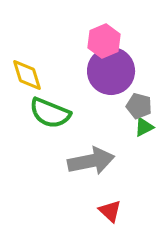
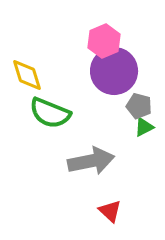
purple circle: moved 3 px right
